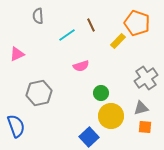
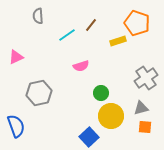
brown line: rotated 64 degrees clockwise
yellow rectangle: rotated 28 degrees clockwise
pink triangle: moved 1 px left, 3 px down
